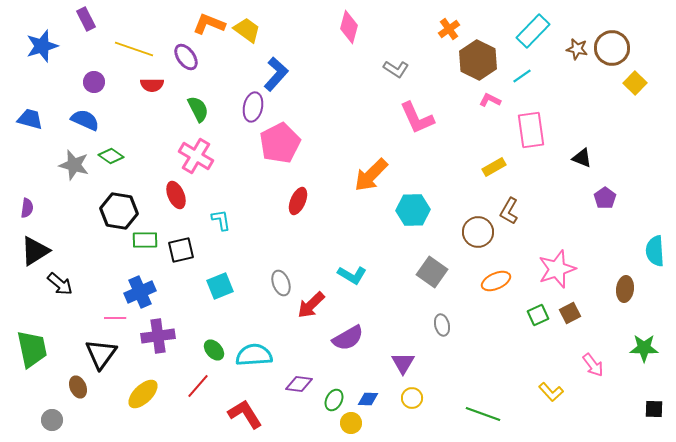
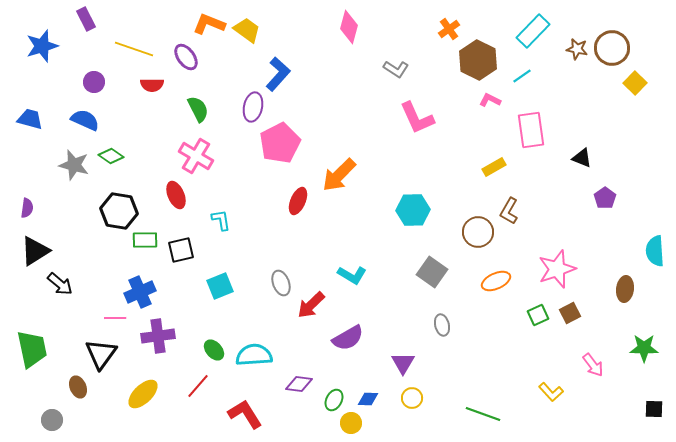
blue L-shape at (276, 74): moved 2 px right
orange arrow at (371, 175): moved 32 px left
